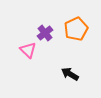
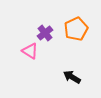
pink triangle: moved 2 px right, 1 px down; rotated 12 degrees counterclockwise
black arrow: moved 2 px right, 3 px down
